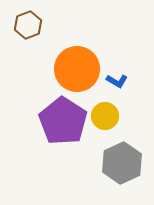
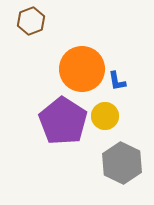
brown hexagon: moved 3 px right, 4 px up
orange circle: moved 5 px right
blue L-shape: rotated 50 degrees clockwise
gray hexagon: rotated 9 degrees counterclockwise
